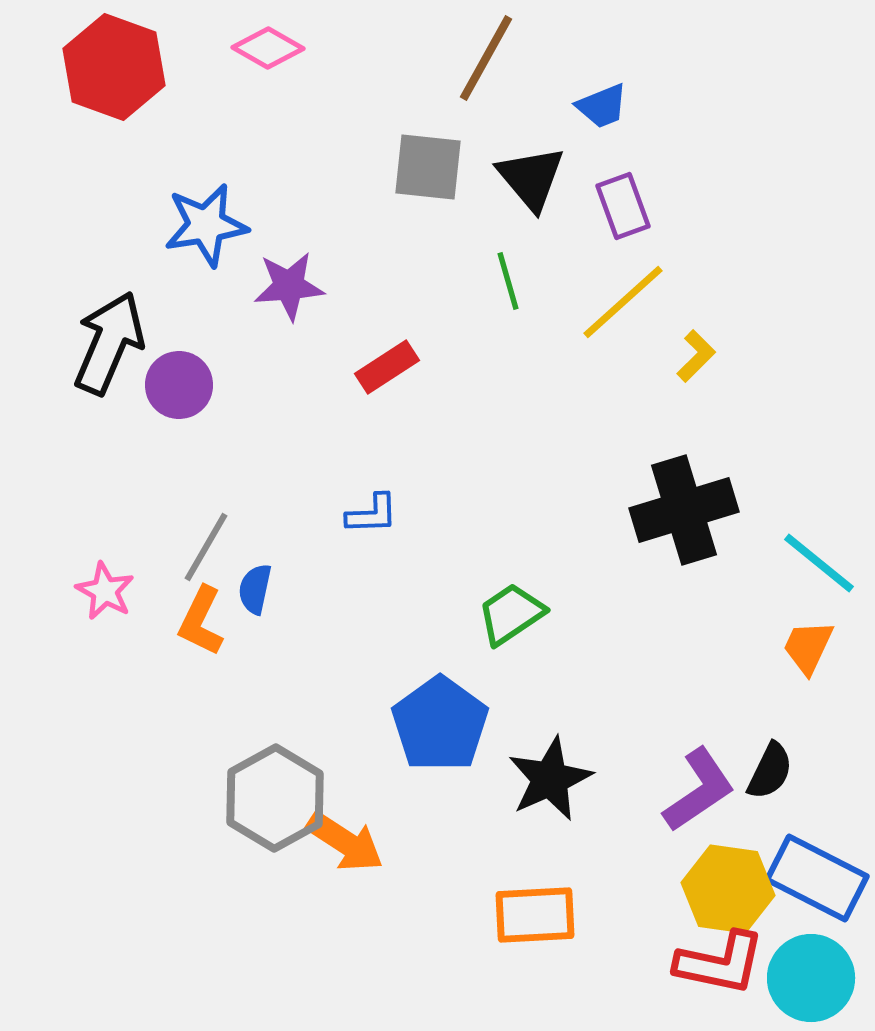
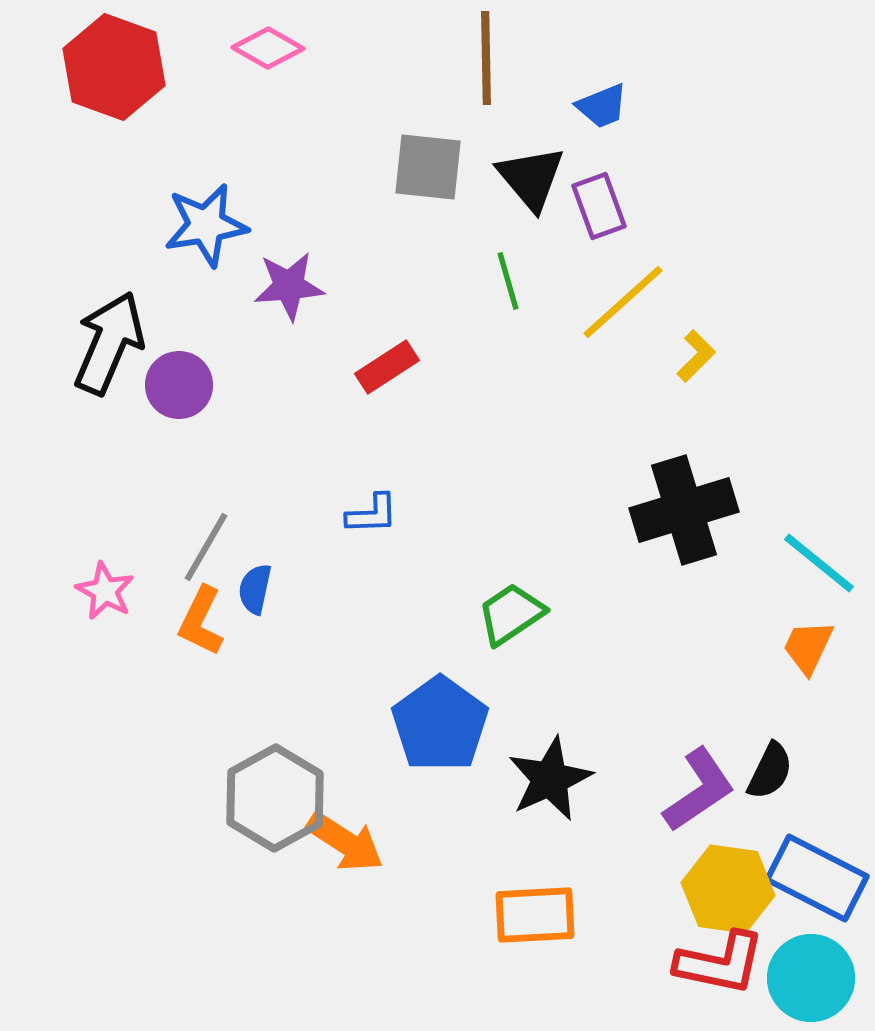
brown line: rotated 30 degrees counterclockwise
purple rectangle: moved 24 px left
